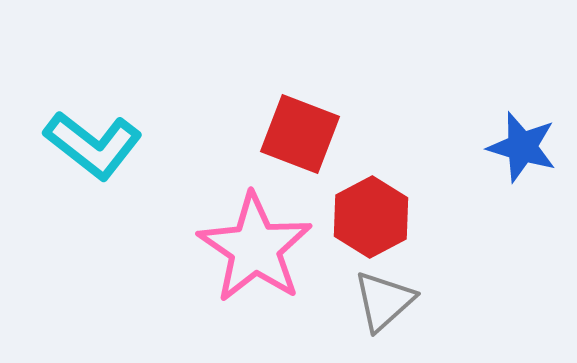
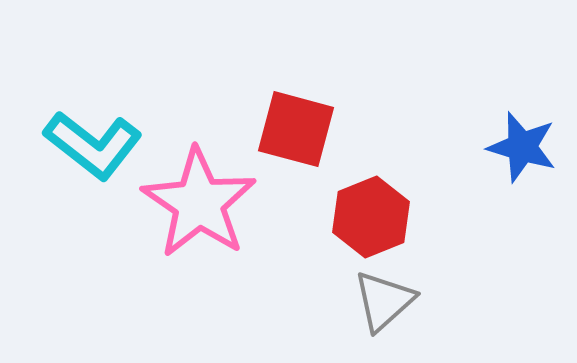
red square: moved 4 px left, 5 px up; rotated 6 degrees counterclockwise
red hexagon: rotated 6 degrees clockwise
pink star: moved 56 px left, 45 px up
